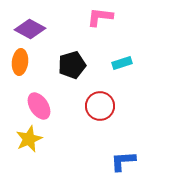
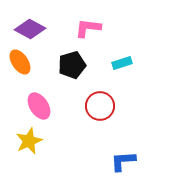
pink L-shape: moved 12 px left, 11 px down
orange ellipse: rotated 40 degrees counterclockwise
yellow star: moved 2 px down
